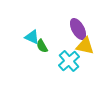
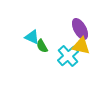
purple ellipse: moved 2 px right
yellow triangle: moved 4 px left
cyan cross: moved 1 px left, 5 px up
